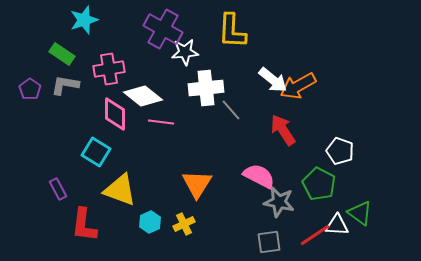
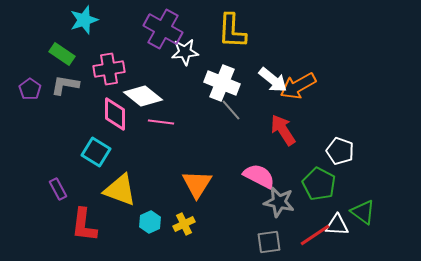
white cross: moved 16 px right, 5 px up; rotated 28 degrees clockwise
green triangle: moved 3 px right, 1 px up
